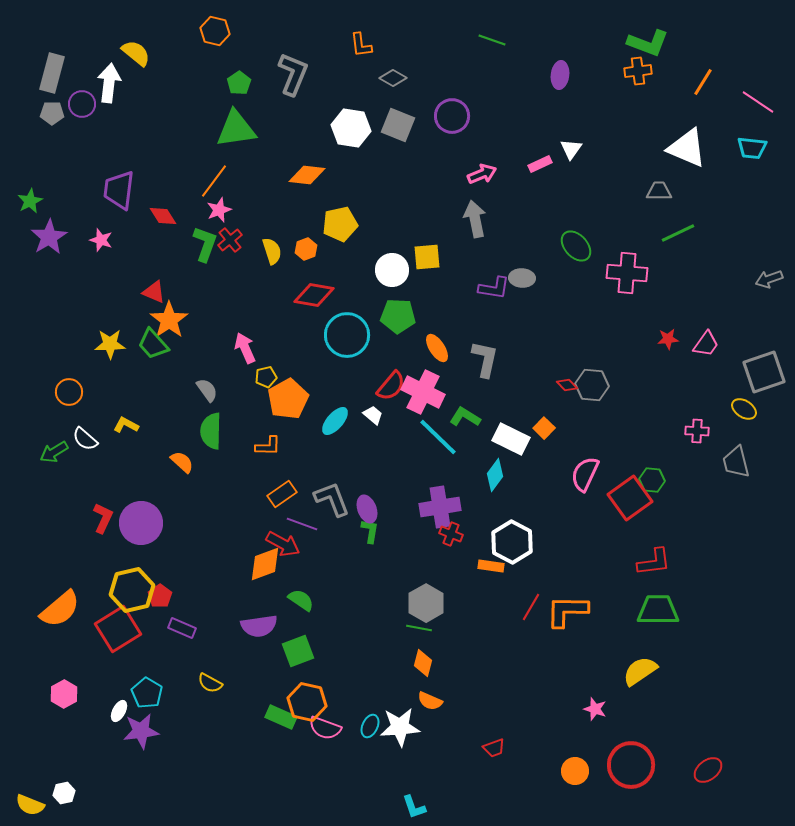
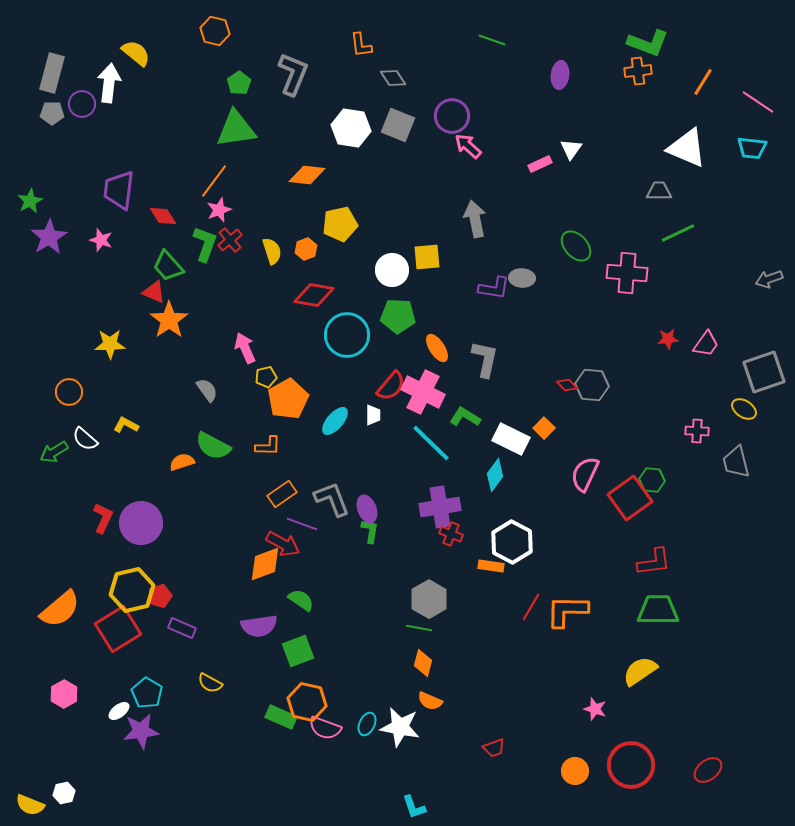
gray diamond at (393, 78): rotated 28 degrees clockwise
pink arrow at (482, 174): moved 14 px left, 28 px up; rotated 116 degrees counterclockwise
green trapezoid at (153, 344): moved 15 px right, 78 px up
white trapezoid at (373, 415): rotated 50 degrees clockwise
green semicircle at (211, 431): moved 2 px right, 15 px down; rotated 63 degrees counterclockwise
cyan line at (438, 437): moved 7 px left, 6 px down
orange semicircle at (182, 462): rotated 60 degrees counterclockwise
red pentagon at (160, 596): rotated 15 degrees clockwise
gray hexagon at (426, 603): moved 3 px right, 4 px up
white ellipse at (119, 711): rotated 25 degrees clockwise
cyan ellipse at (370, 726): moved 3 px left, 2 px up
white star at (400, 727): rotated 15 degrees clockwise
